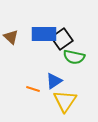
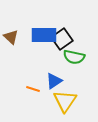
blue rectangle: moved 1 px down
